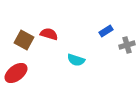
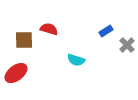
red semicircle: moved 5 px up
brown square: rotated 30 degrees counterclockwise
gray cross: rotated 28 degrees counterclockwise
